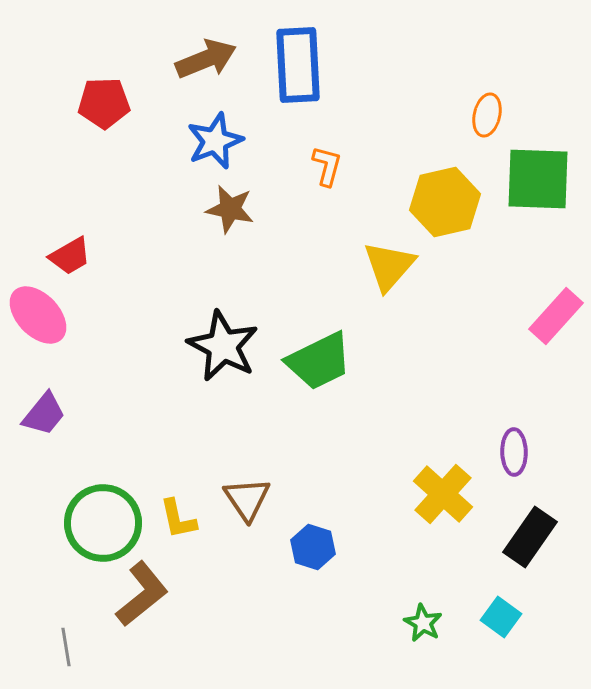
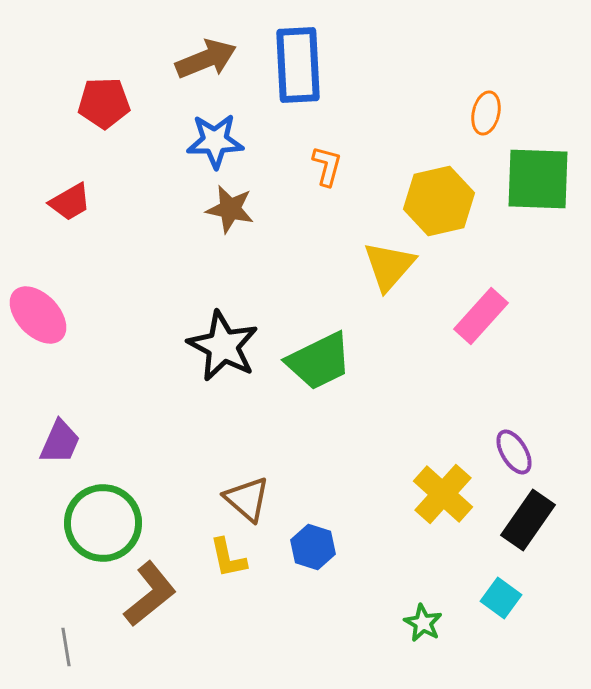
orange ellipse: moved 1 px left, 2 px up
blue star: rotated 20 degrees clockwise
yellow hexagon: moved 6 px left, 1 px up
red trapezoid: moved 54 px up
pink rectangle: moved 75 px left
purple trapezoid: moved 16 px right, 28 px down; rotated 15 degrees counterclockwise
purple ellipse: rotated 30 degrees counterclockwise
brown triangle: rotated 15 degrees counterclockwise
yellow L-shape: moved 50 px right, 39 px down
black rectangle: moved 2 px left, 17 px up
brown L-shape: moved 8 px right
cyan square: moved 19 px up
